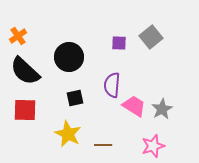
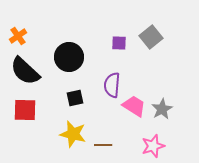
yellow star: moved 5 px right; rotated 12 degrees counterclockwise
